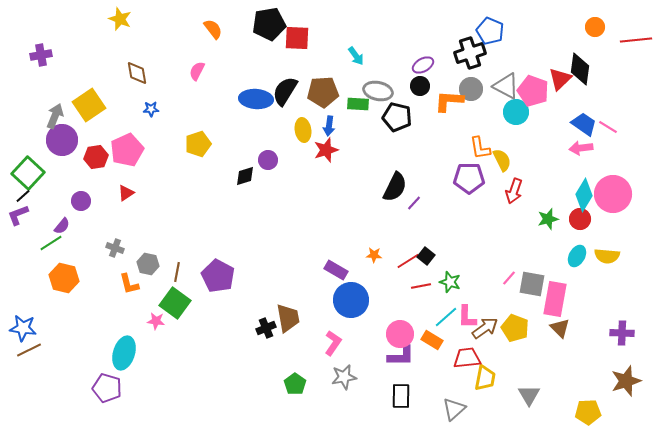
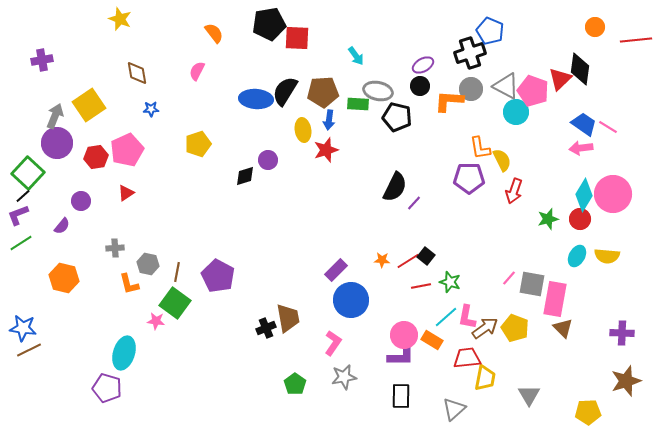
orange semicircle at (213, 29): moved 1 px right, 4 px down
purple cross at (41, 55): moved 1 px right, 5 px down
blue arrow at (329, 126): moved 6 px up
purple circle at (62, 140): moved 5 px left, 3 px down
green line at (51, 243): moved 30 px left
gray cross at (115, 248): rotated 24 degrees counterclockwise
orange star at (374, 255): moved 8 px right, 5 px down
purple rectangle at (336, 270): rotated 75 degrees counterclockwise
pink L-shape at (467, 317): rotated 10 degrees clockwise
brown triangle at (560, 328): moved 3 px right
pink circle at (400, 334): moved 4 px right, 1 px down
